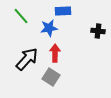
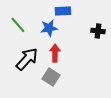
green line: moved 3 px left, 9 px down
